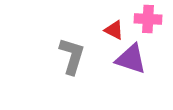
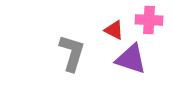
pink cross: moved 1 px right, 1 px down
gray L-shape: moved 3 px up
